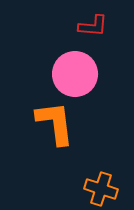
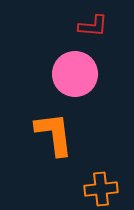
orange L-shape: moved 1 px left, 11 px down
orange cross: rotated 24 degrees counterclockwise
